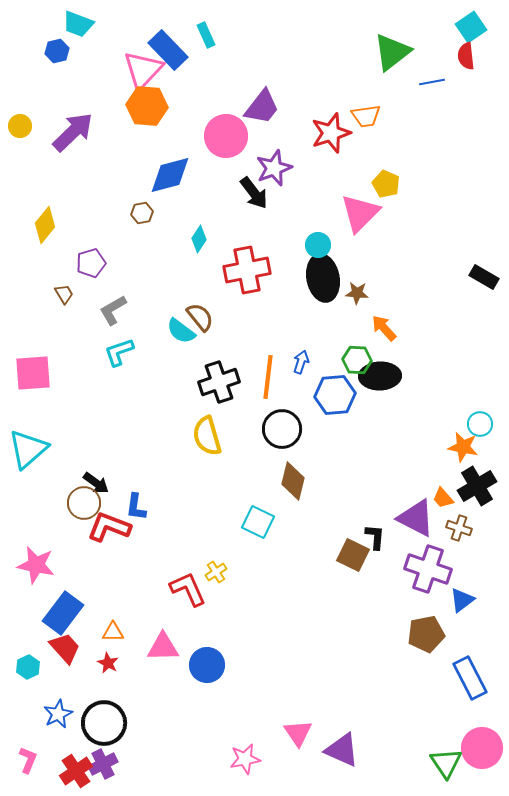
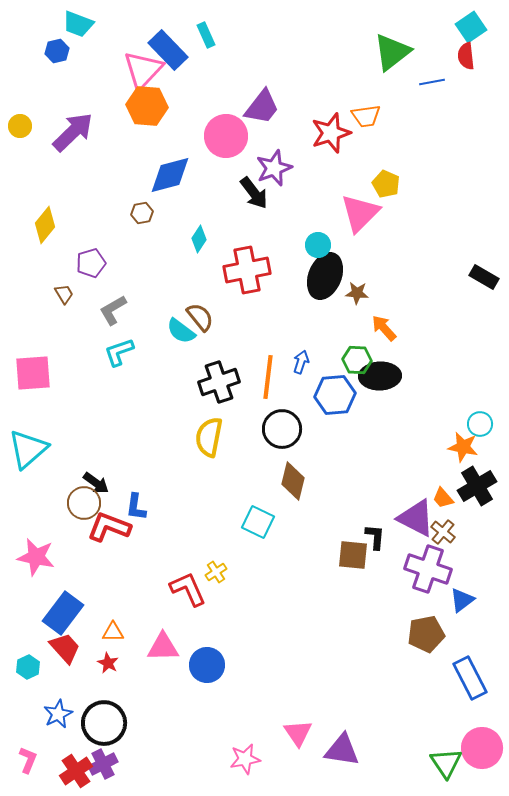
black ellipse at (323, 278): moved 2 px right, 2 px up; rotated 33 degrees clockwise
yellow semicircle at (207, 436): moved 2 px right, 1 px down; rotated 27 degrees clockwise
brown cross at (459, 528): moved 16 px left, 4 px down; rotated 20 degrees clockwise
brown square at (353, 555): rotated 20 degrees counterclockwise
pink star at (36, 565): moved 8 px up
purple triangle at (342, 750): rotated 15 degrees counterclockwise
